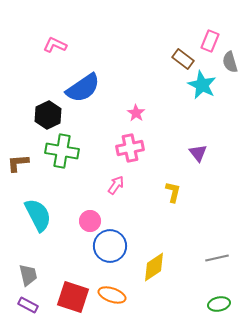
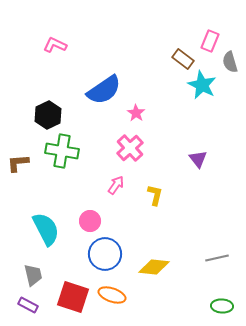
blue semicircle: moved 21 px right, 2 px down
pink cross: rotated 32 degrees counterclockwise
purple triangle: moved 6 px down
yellow L-shape: moved 18 px left, 3 px down
cyan semicircle: moved 8 px right, 14 px down
blue circle: moved 5 px left, 8 px down
yellow diamond: rotated 40 degrees clockwise
gray trapezoid: moved 5 px right
green ellipse: moved 3 px right, 2 px down; rotated 15 degrees clockwise
